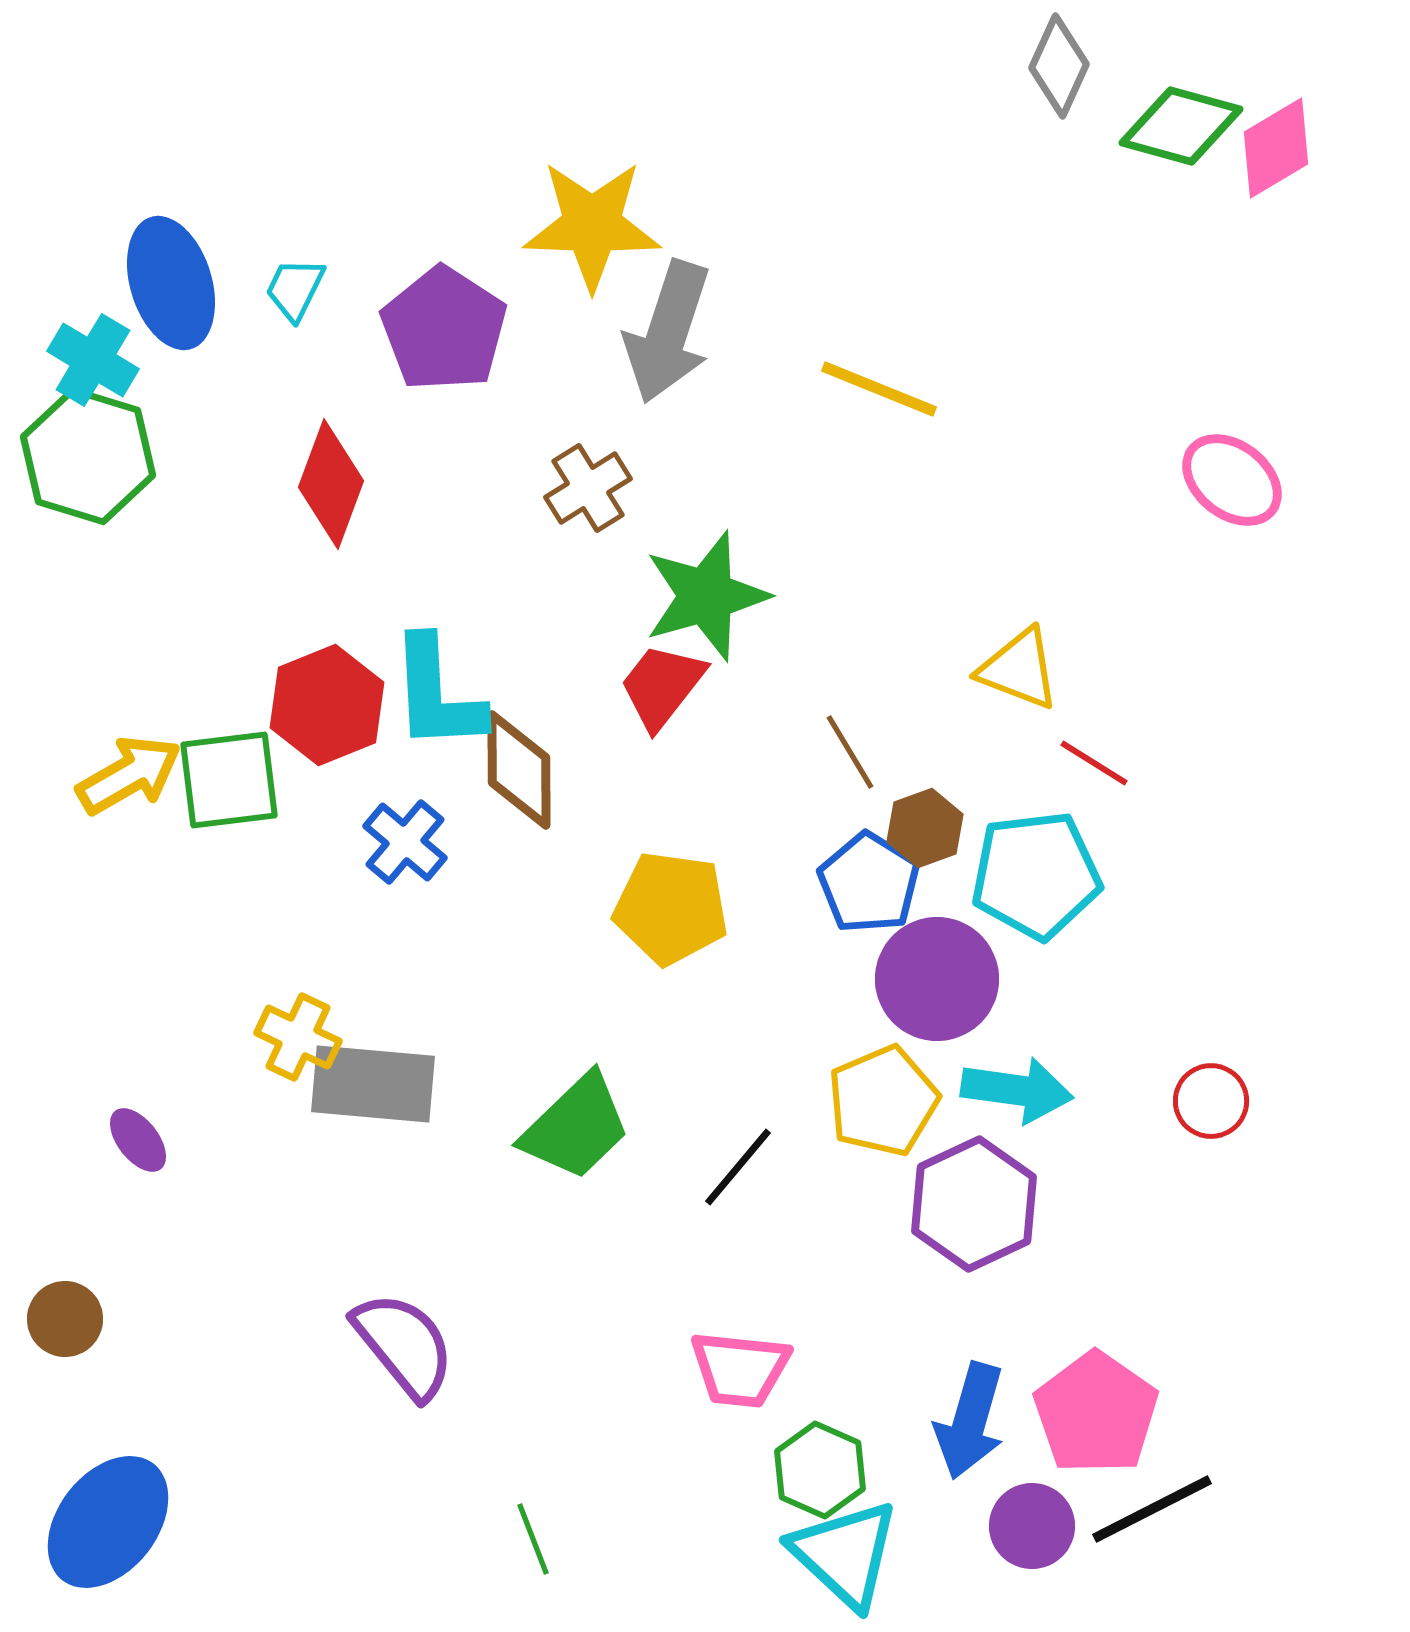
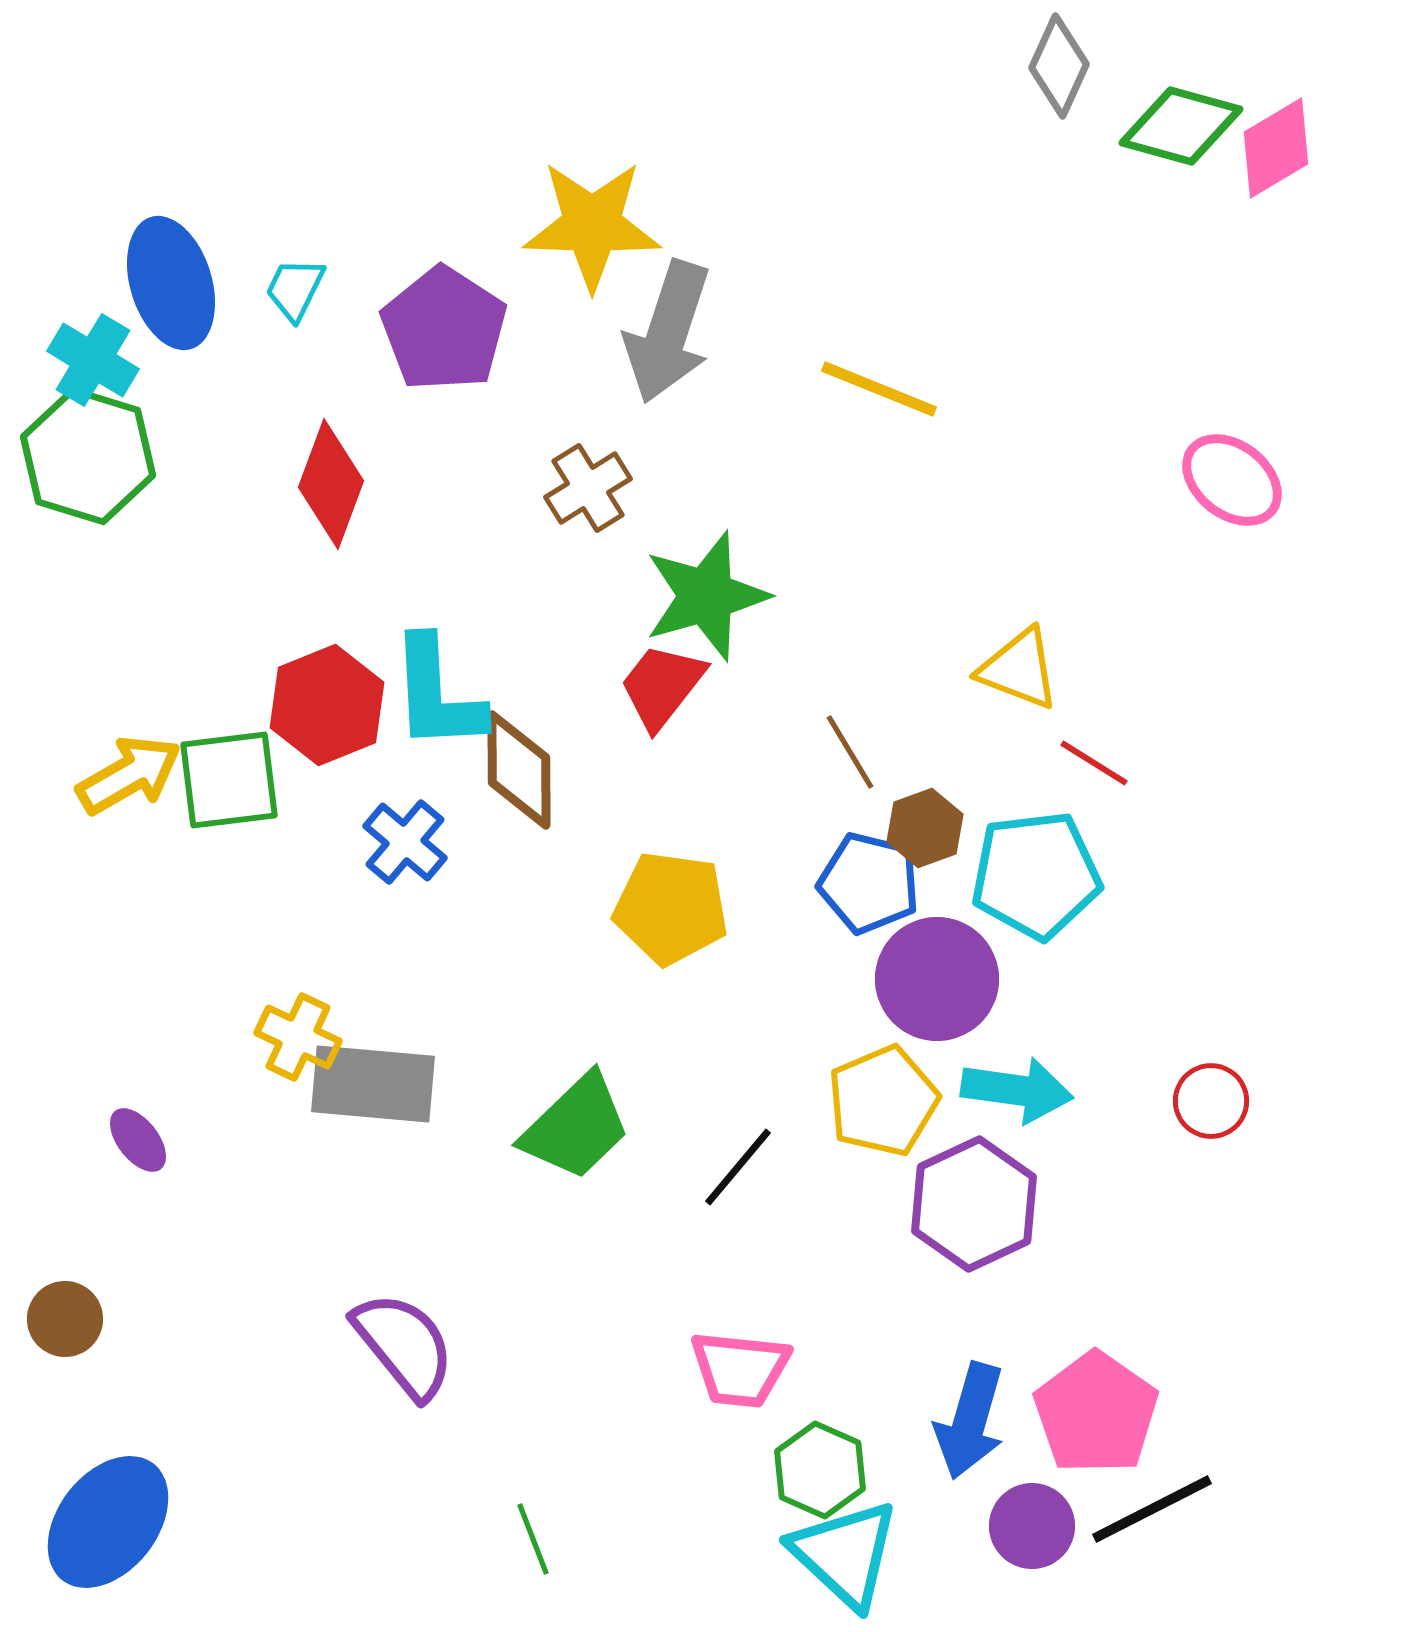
blue pentagon at (869, 883): rotated 18 degrees counterclockwise
